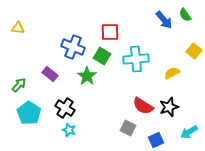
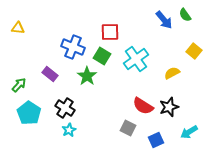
cyan cross: rotated 30 degrees counterclockwise
cyan star: rotated 24 degrees clockwise
